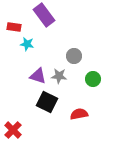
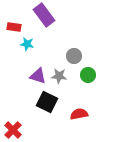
green circle: moved 5 px left, 4 px up
